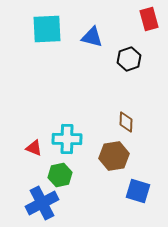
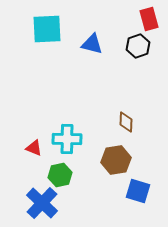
blue triangle: moved 7 px down
black hexagon: moved 9 px right, 13 px up
brown hexagon: moved 2 px right, 4 px down
blue cross: rotated 20 degrees counterclockwise
